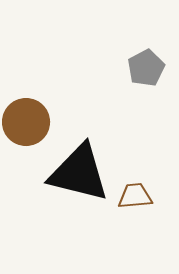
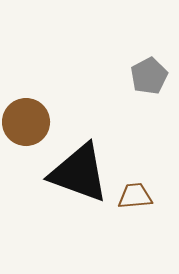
gray pentagon: moved 3 px right, 8 px down
black triangle: rotated 6 degrees clockwise
